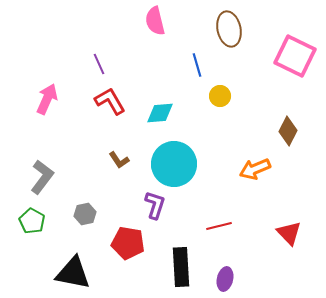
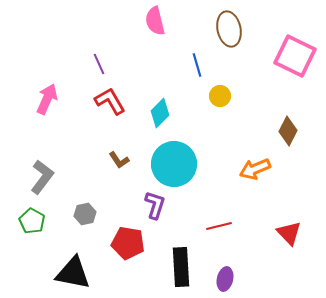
cyan diamond: rotated 40 degrees counterclockwise
